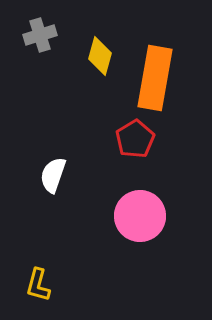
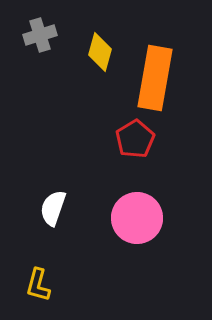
yellow diamond: moved 4 px up
white semicircle: moved 33 px down
pink circle: moved 3 px left, 2 px down
